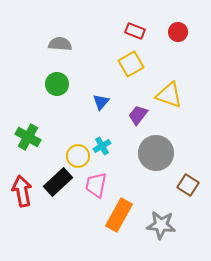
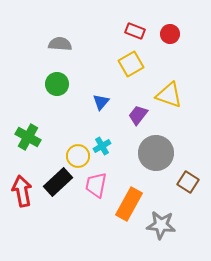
red circle: moved 8 px left, 2 px down
brown square: moved 3 px up
orange rectangle: moved 10 px right, 11 px up
